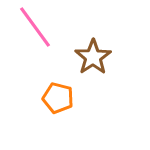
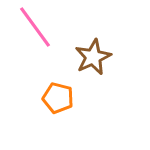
brown star: rotated 9 degrees clockwise
